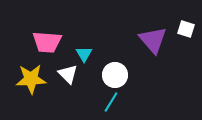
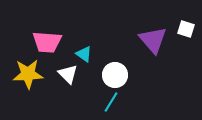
cyan triangle: rotated 24 degrees counterclockwise
yellow star: moved 3 px left, 5 px up
